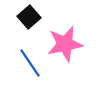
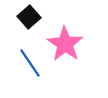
pink star: rotated 27 degrees counterclockwise
